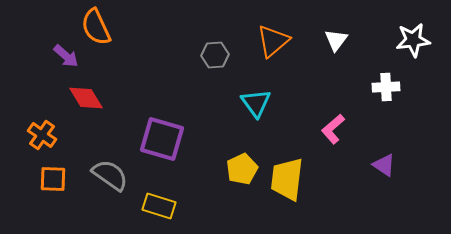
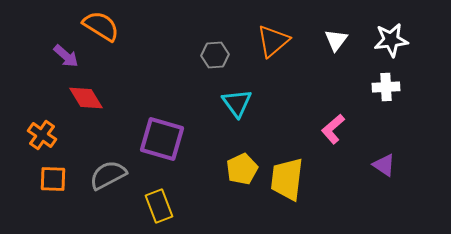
orange semicircle: moved 5 px right, 1 px up; rotated 147 degrees clockwise
white star: moved 22 px left
cyan triangle: moved 19 px left
gray semicircle: moved 2 px left; rotated 63 degrees counterclockwise
yellow rectangle: rotated 52 degrees clockwise
